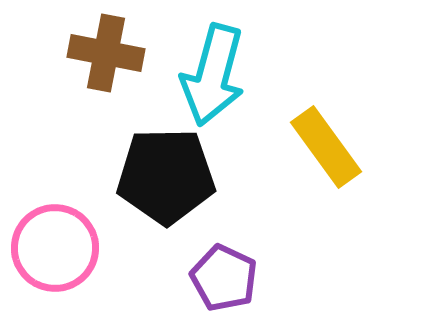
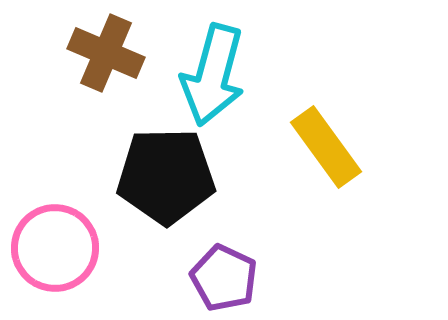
brown cross: rotated 12 degrees clockwise
